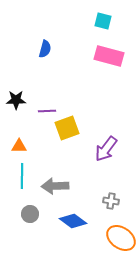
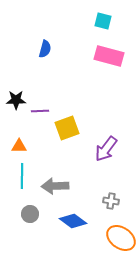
purple line: moved 7 px left
